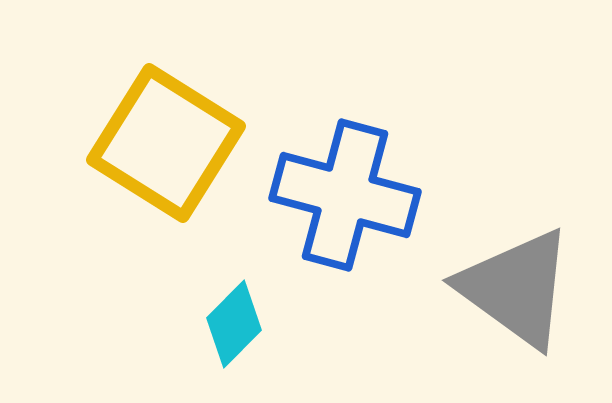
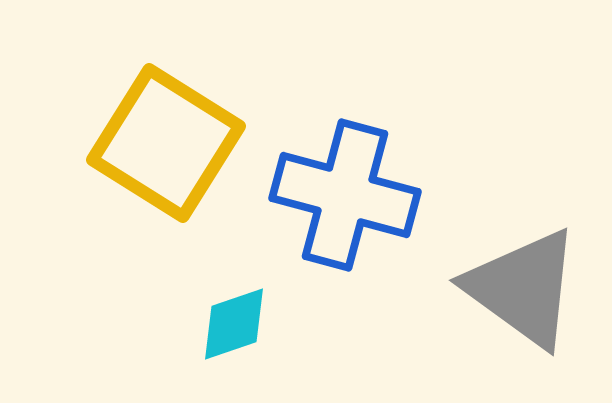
gray triangle: moved 7 px right
cyan diamond: rotated 26 degrees clockwise
